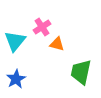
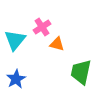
cyan triangle: moved 1 px up
